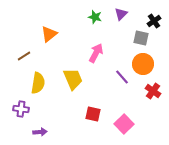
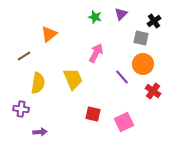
pink square: moved 2 px up; rotated 18 degrees clockwise
